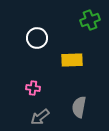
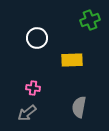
gray arrow: moved 13 px left, 4 px up
